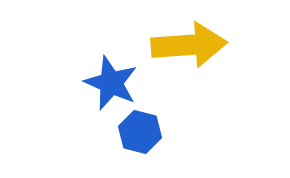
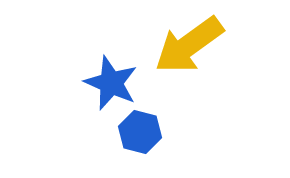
yellow arrow: rotated 148 degrees clockwise
